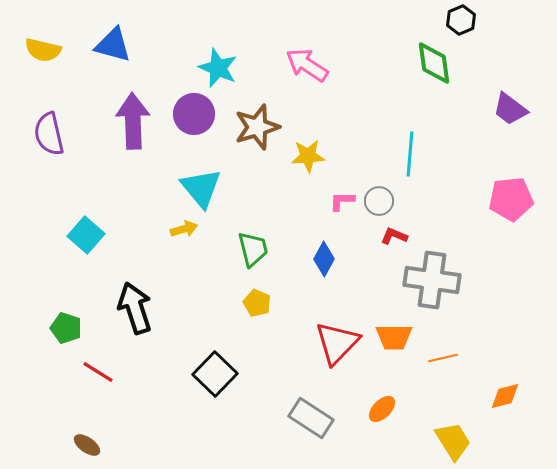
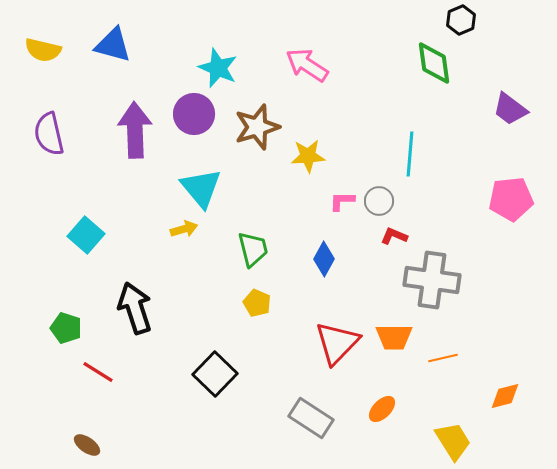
purple arrow: moved 2 px right, 9 px down
